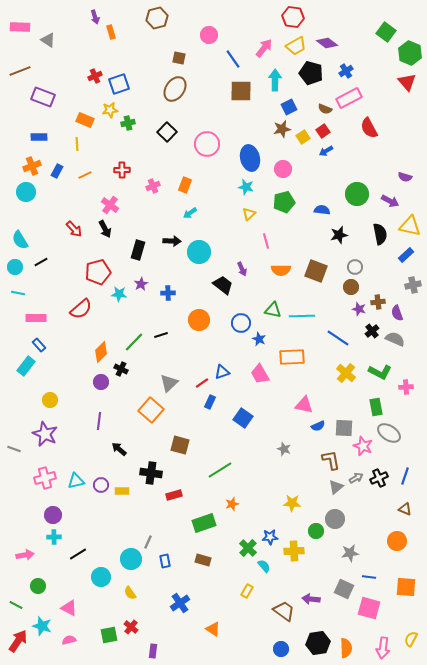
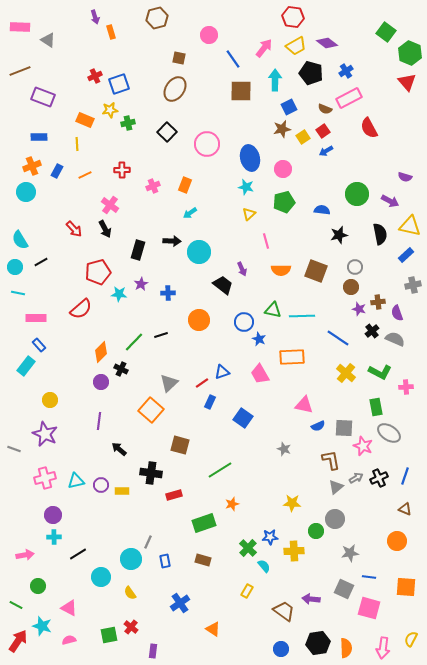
blue circle at (241, 323): moved 3 px right, 1 px up
